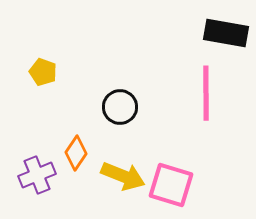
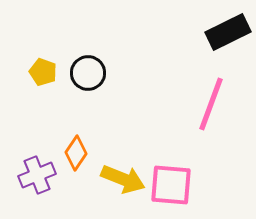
black rectangle: moved 2 px right, 1 px up; rotated 36 degrees counterclockwise
pink line: moved 5 px right, 11 px down; rotated 20 degrees clockwise
black circle: moved 32 px left, 34 px up
yellow arrow: moved 3 px down
pink square: rotated 12 degrees counterclockwise
